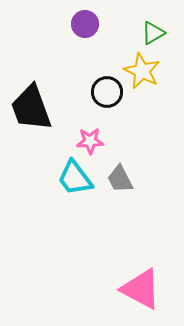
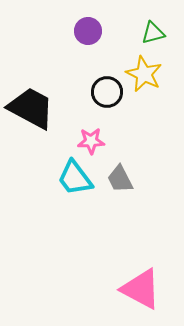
purple circle: moved 3 px right, 7 px down
green triangle: rotated 15 degrees clockwise
yellow star: moved 2 px right, 3 px down
black trapezoid: rotated 138 degrees clockwise
pink star: moved 1 px right
